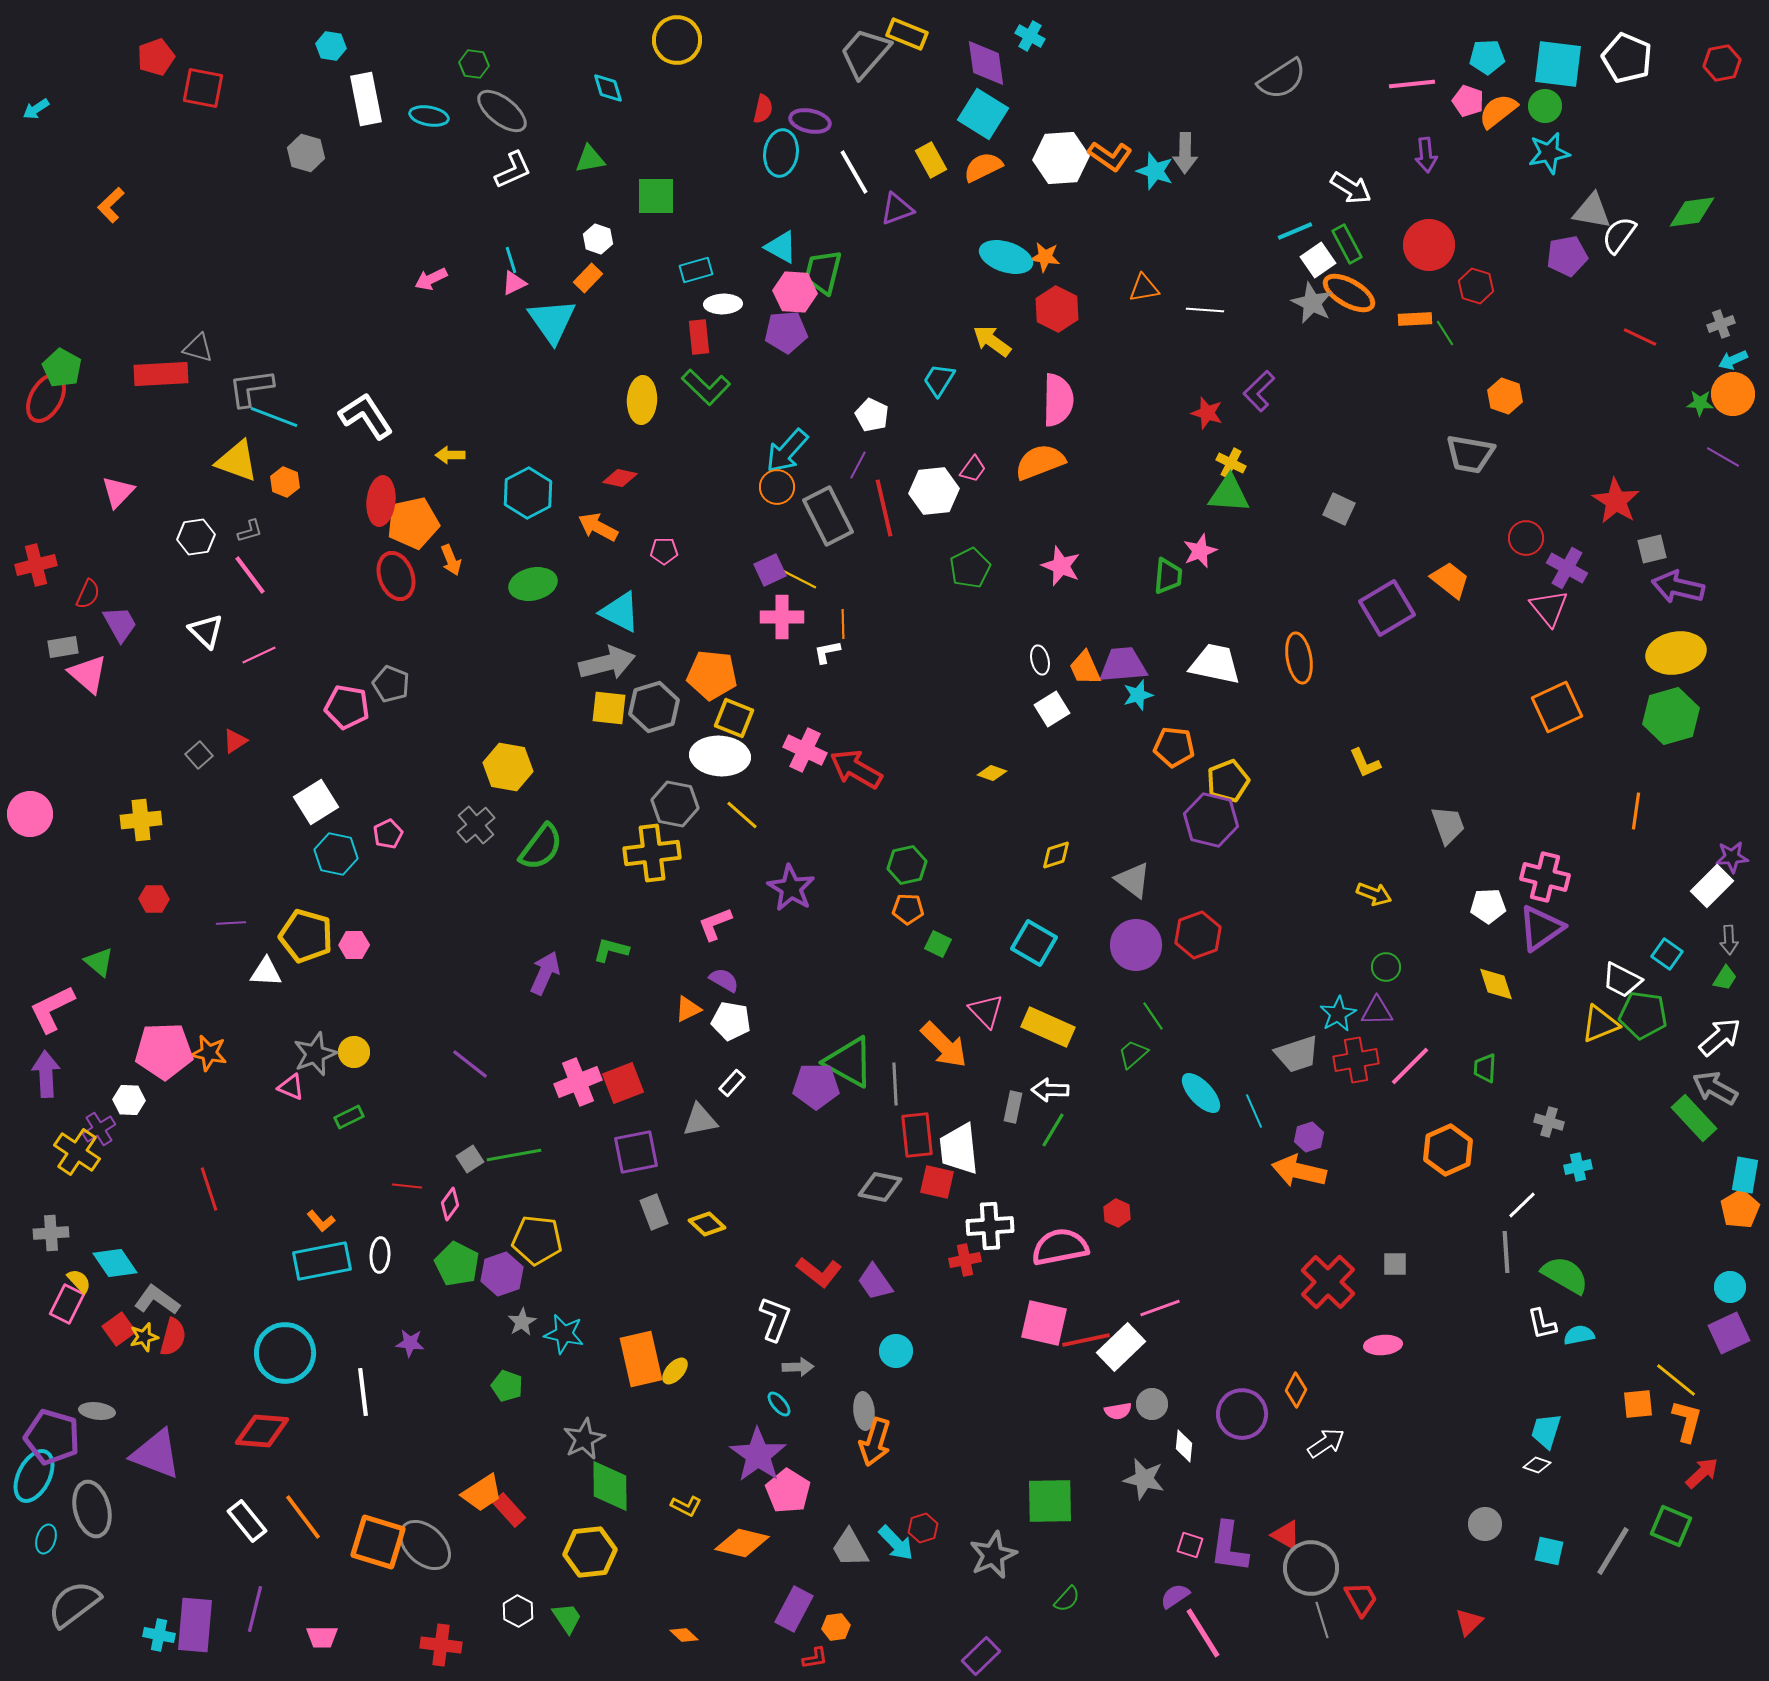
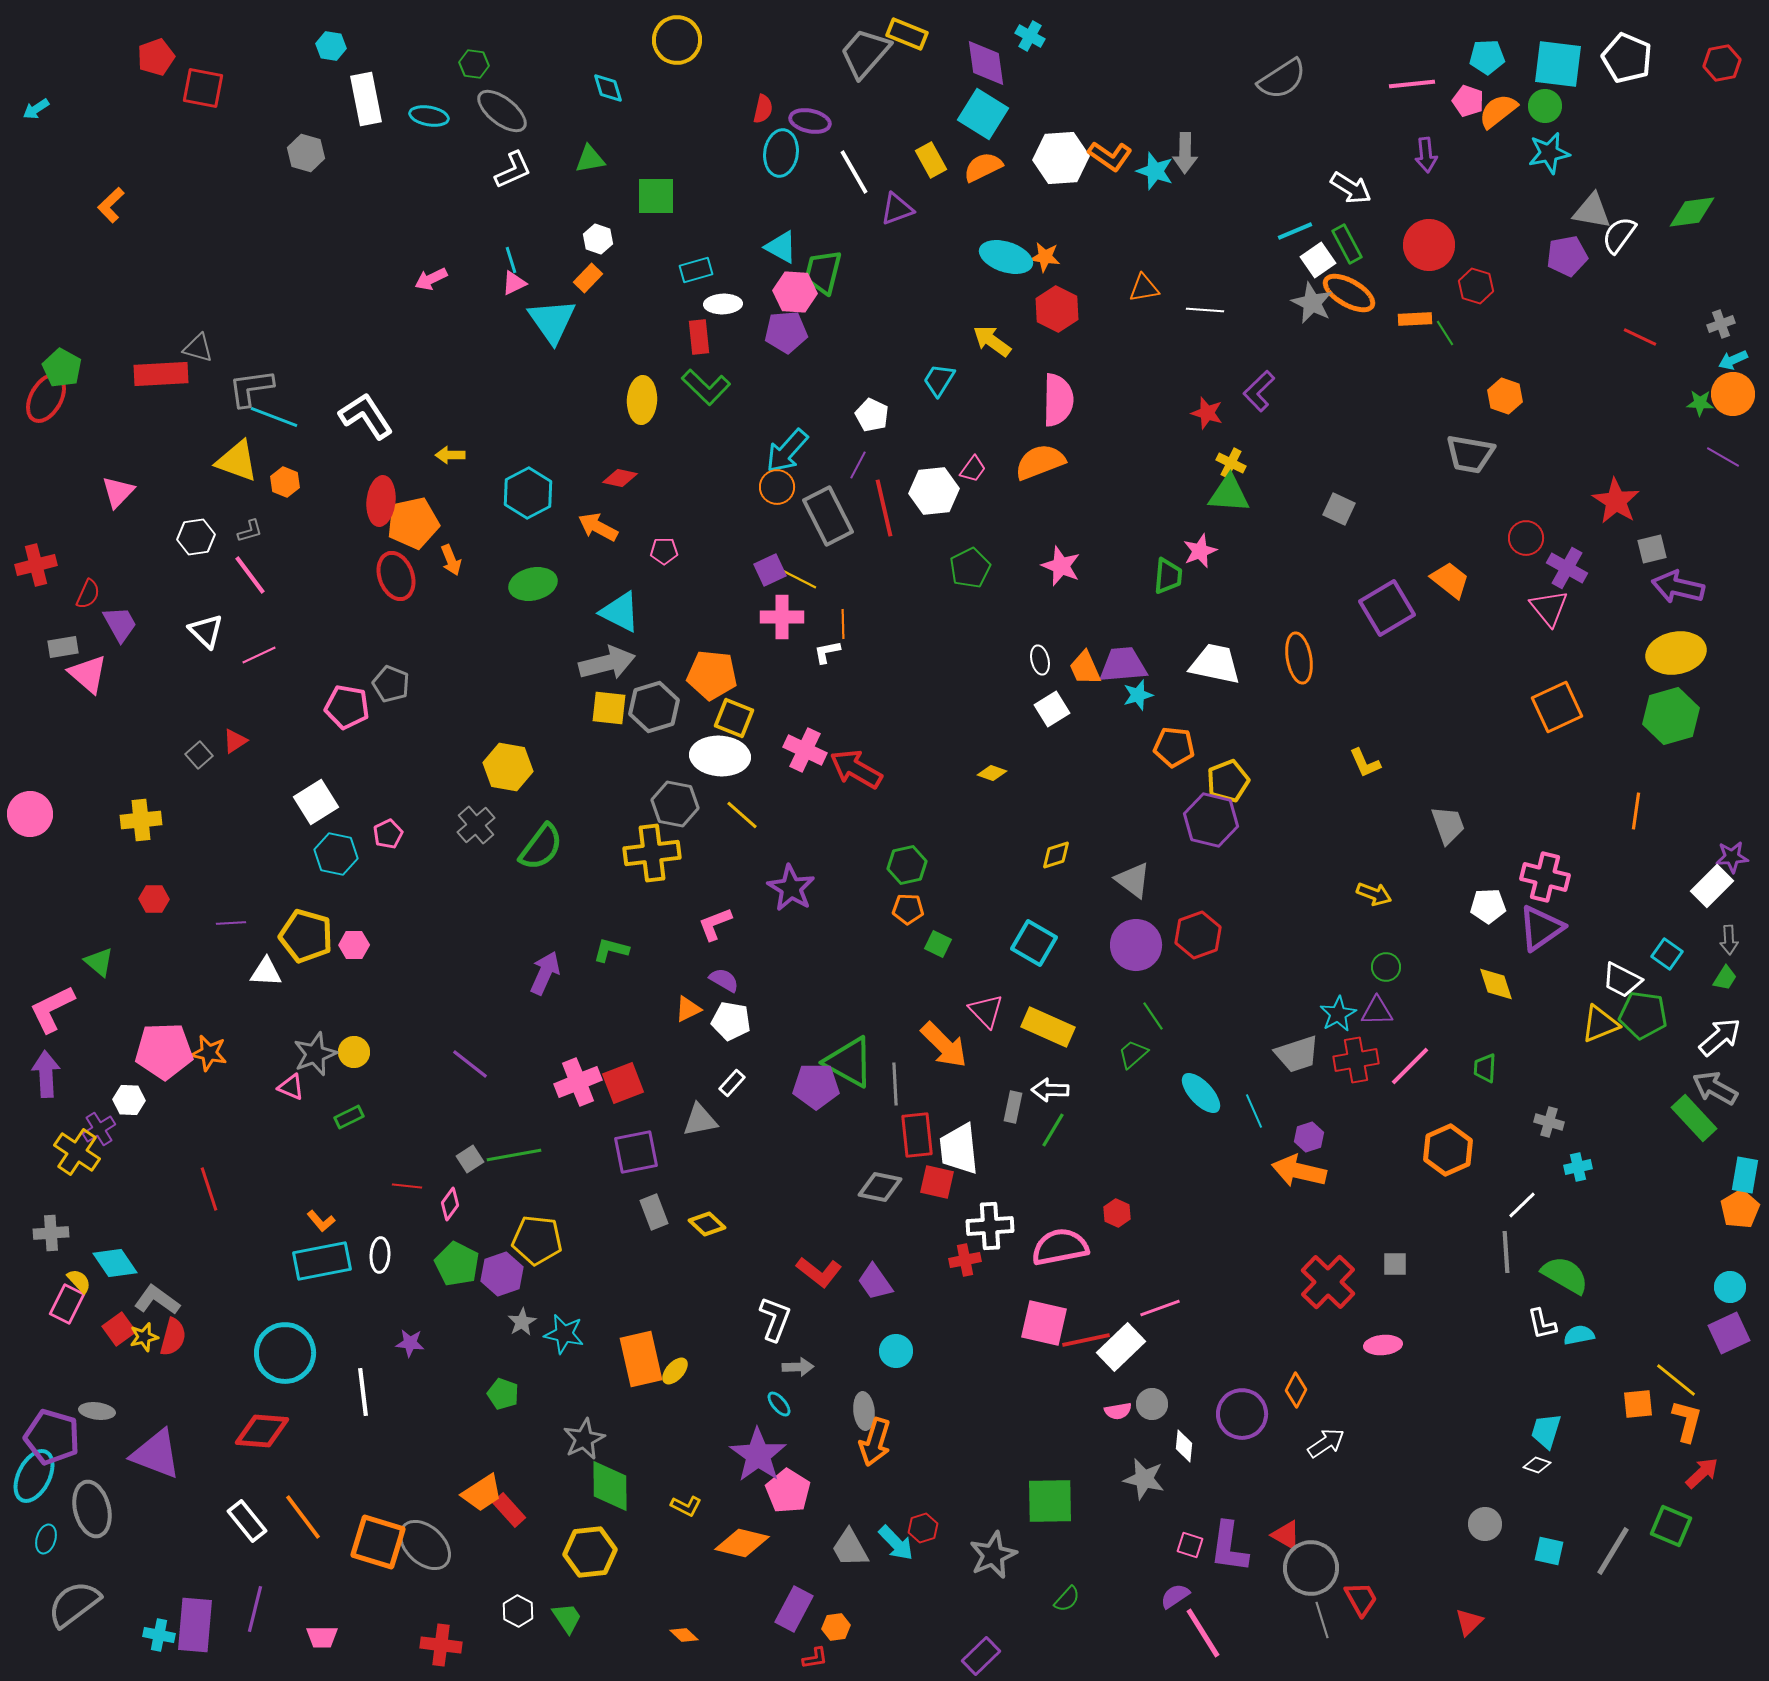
green pentagon at (507, 1386): moved 4 px left, 8 px down
